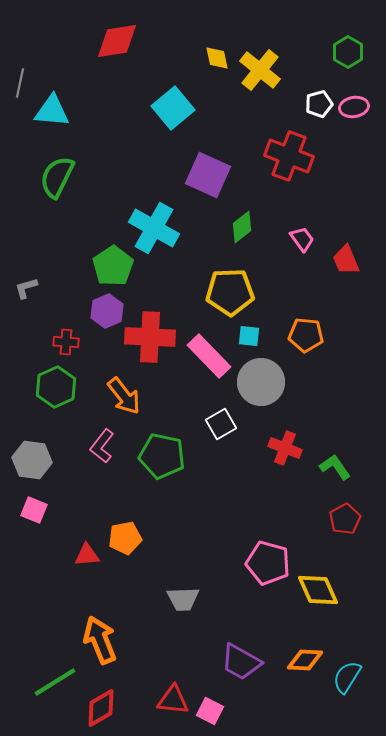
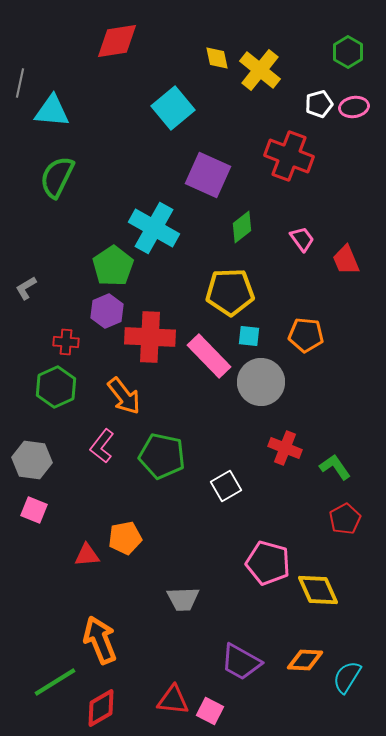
gray L-shape at (26, 288): rotated 15 degrees counterclockwise
white square at (221, 424): moved 5 px right, 62 px down
